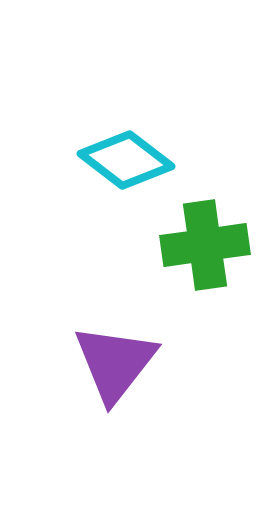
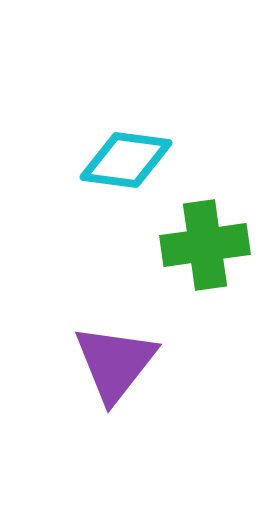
cyan diamond: rotated 30 degrees counterclockwise
